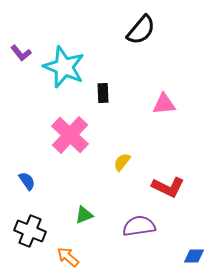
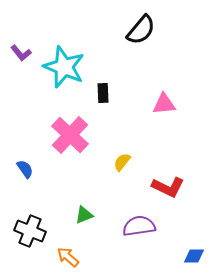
blue semicircle: moved 2 px left, 12 px up
